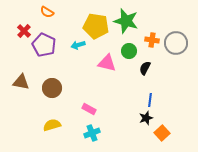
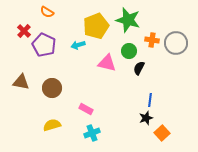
green star: moved 2 px right, 1 px up
yellow pentagon: rotated 30 degrees counterclockwise
black semicircle: moved 6 px left
pink rectangle: moved 3 px left
